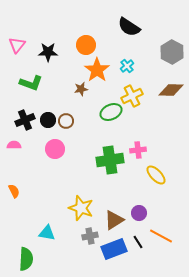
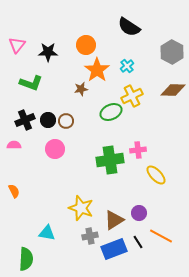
brown diamond: moved 2 px right
